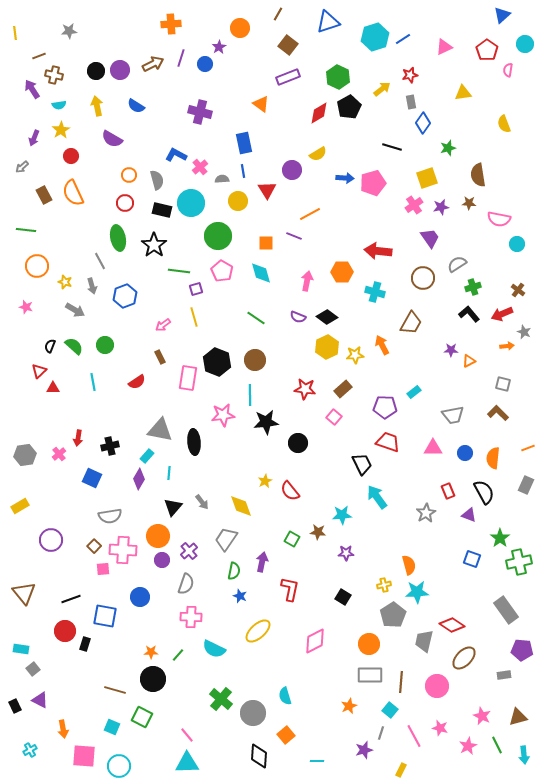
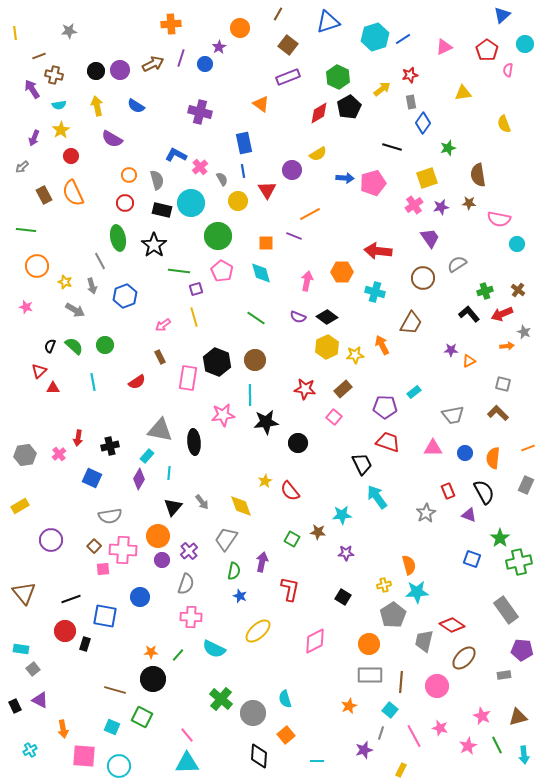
gray semicircle at (222, 179): rotated 64 degrees clockwise
green cross at (473, 287): moved 12 px right, 4 px down
cyan semicircle at (285, 696): moved 3 px down
